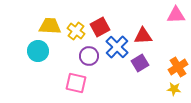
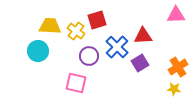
red square: moved 3 px left, 7 px up; rotated 12 degrees clockwise
